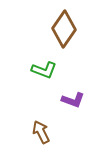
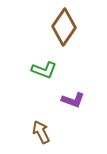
brown diamond: moved 2 px up
